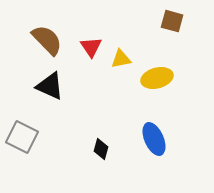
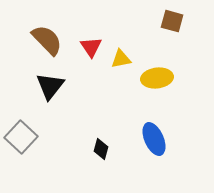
yellow ellipse: rotated 8 degrees clockwise
black triangle: rotated 44 degrees clockwise
gray square: moved 1 px left; rotated 16 degrees clockwise
